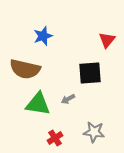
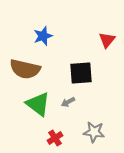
black square: moved 9 px left
gray arrow: moved 3 px down
green triangle: rotated 28 degrees clockwise
